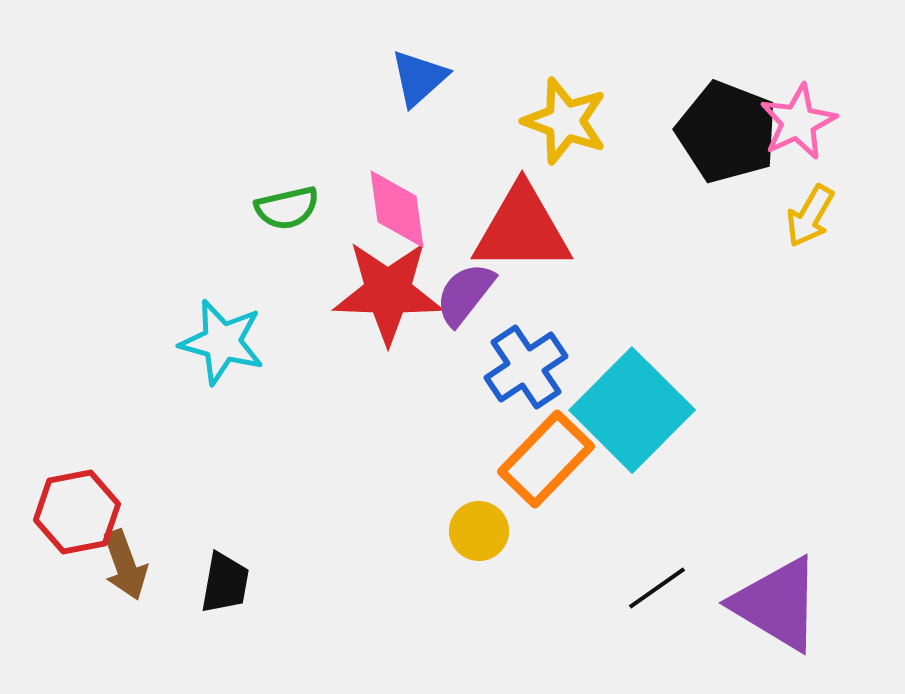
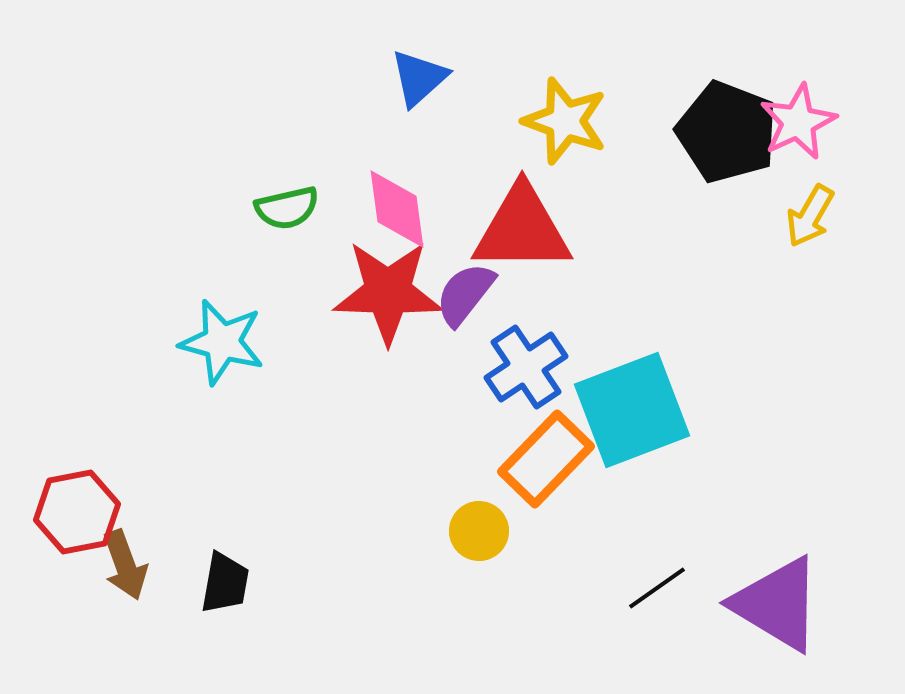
cyan square: rotated 24 degrees clockwise
